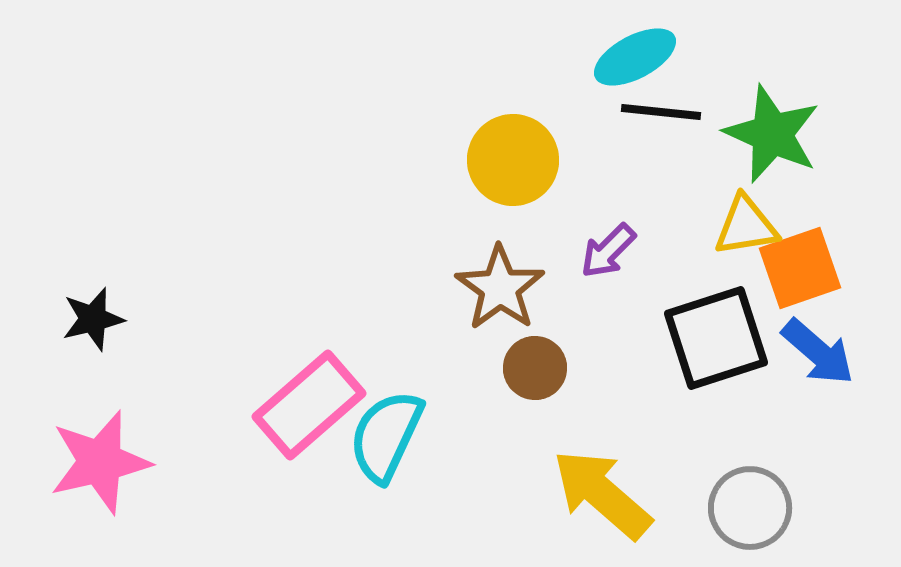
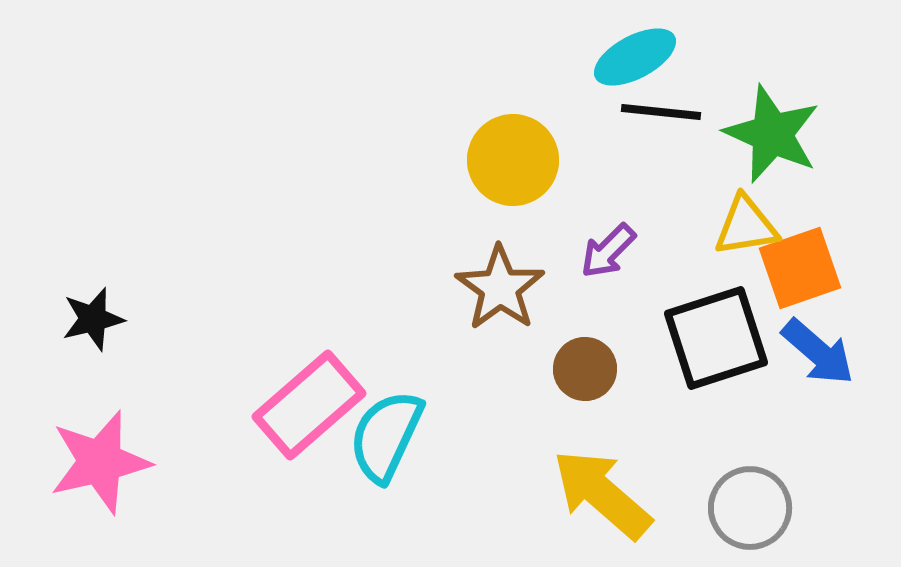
brown circle: moved 50 px right, 1 px down
